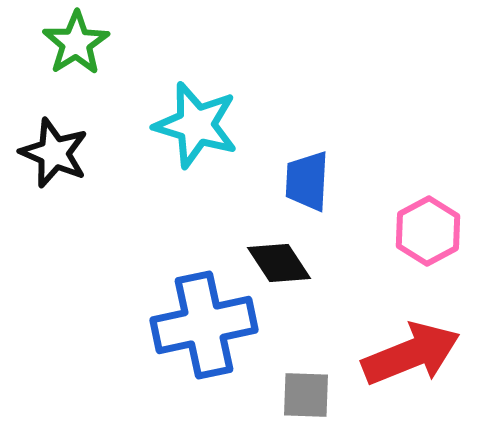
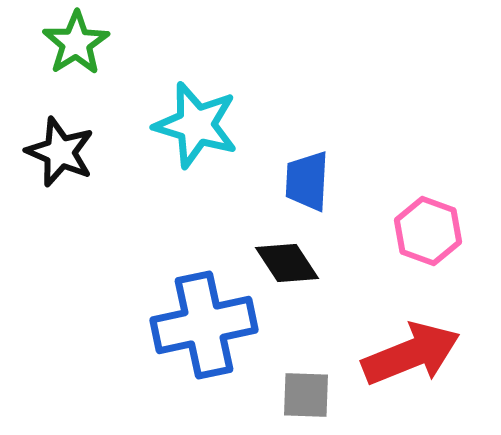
black star: moved 6 px right, 1 px up
pink hexagon: rotated 12 degrees counterclockwise
black diamond: moved 8 px right
